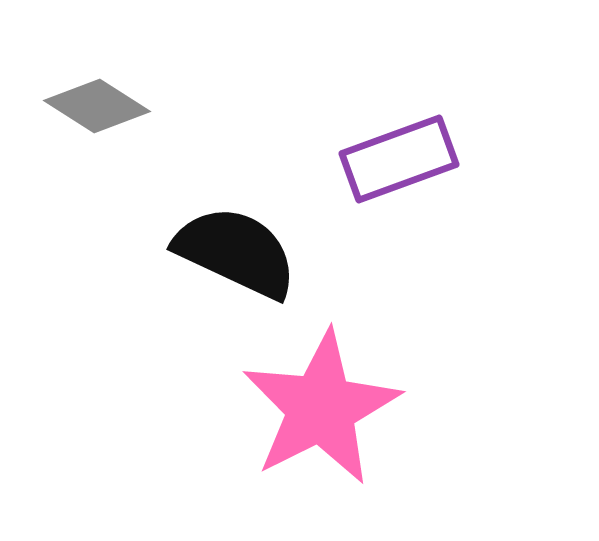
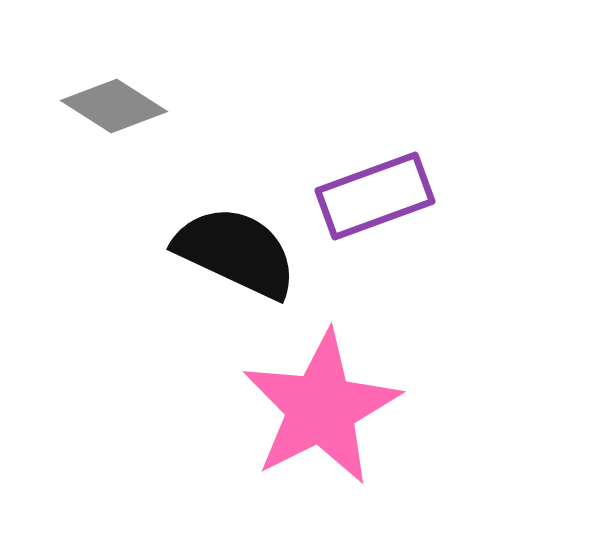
gray diamond: moved 17 px right
purple rectangle: moved 24 px left, 37 px down
